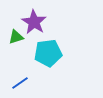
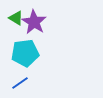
green triangle: moved 19 px up; rotated 49 degrees clockwise
cyan pentagon: moved 23 px left
